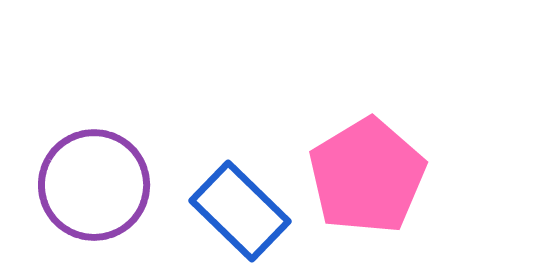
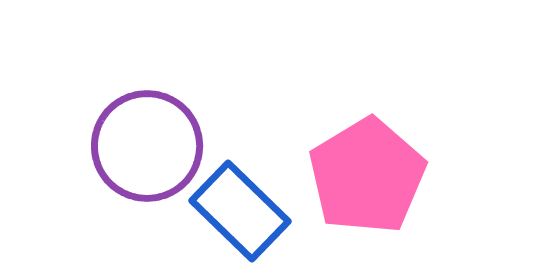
purple circle: moved 53 px right, 39 px up
